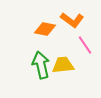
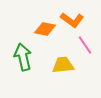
green arrow: moved 18 px left, 8 px up
